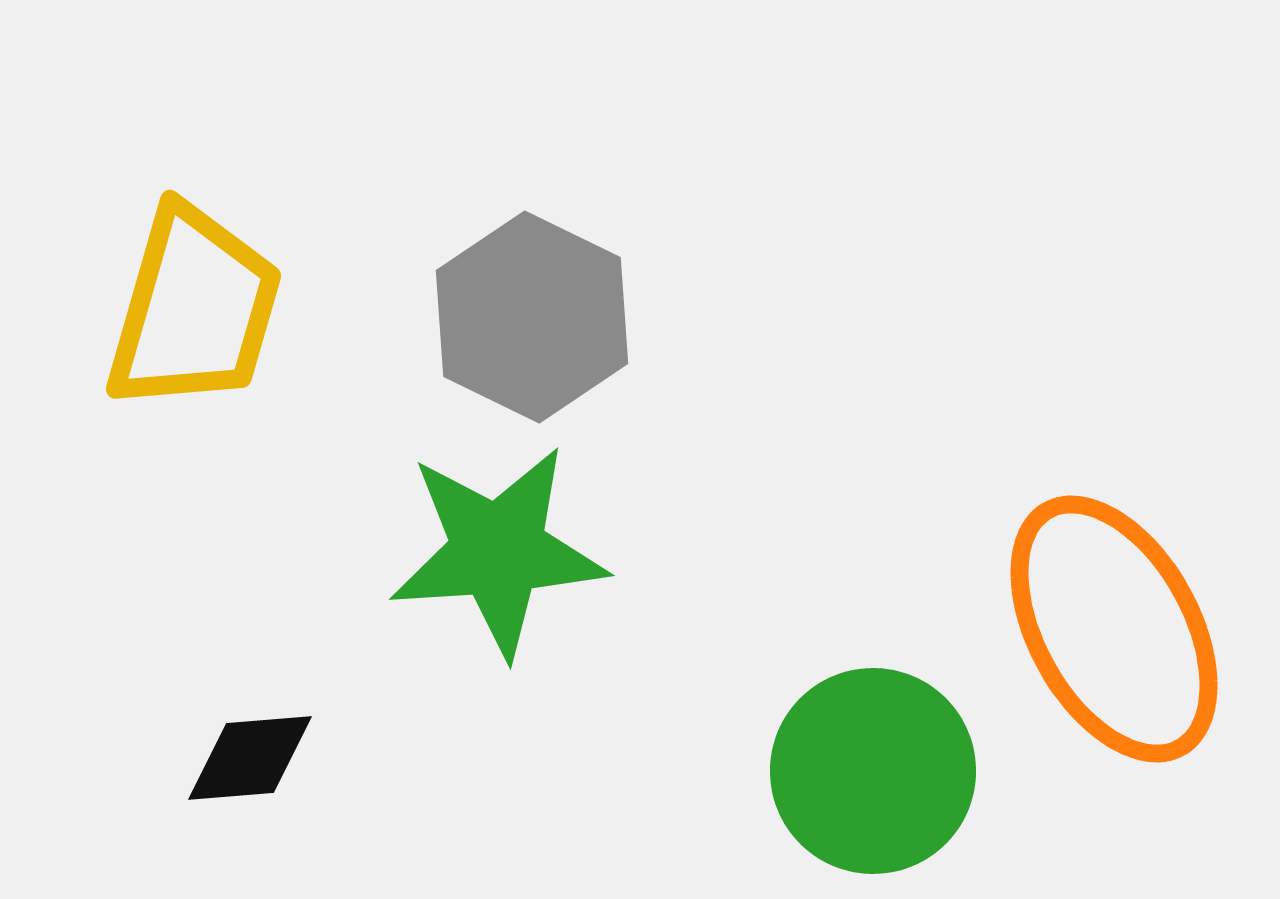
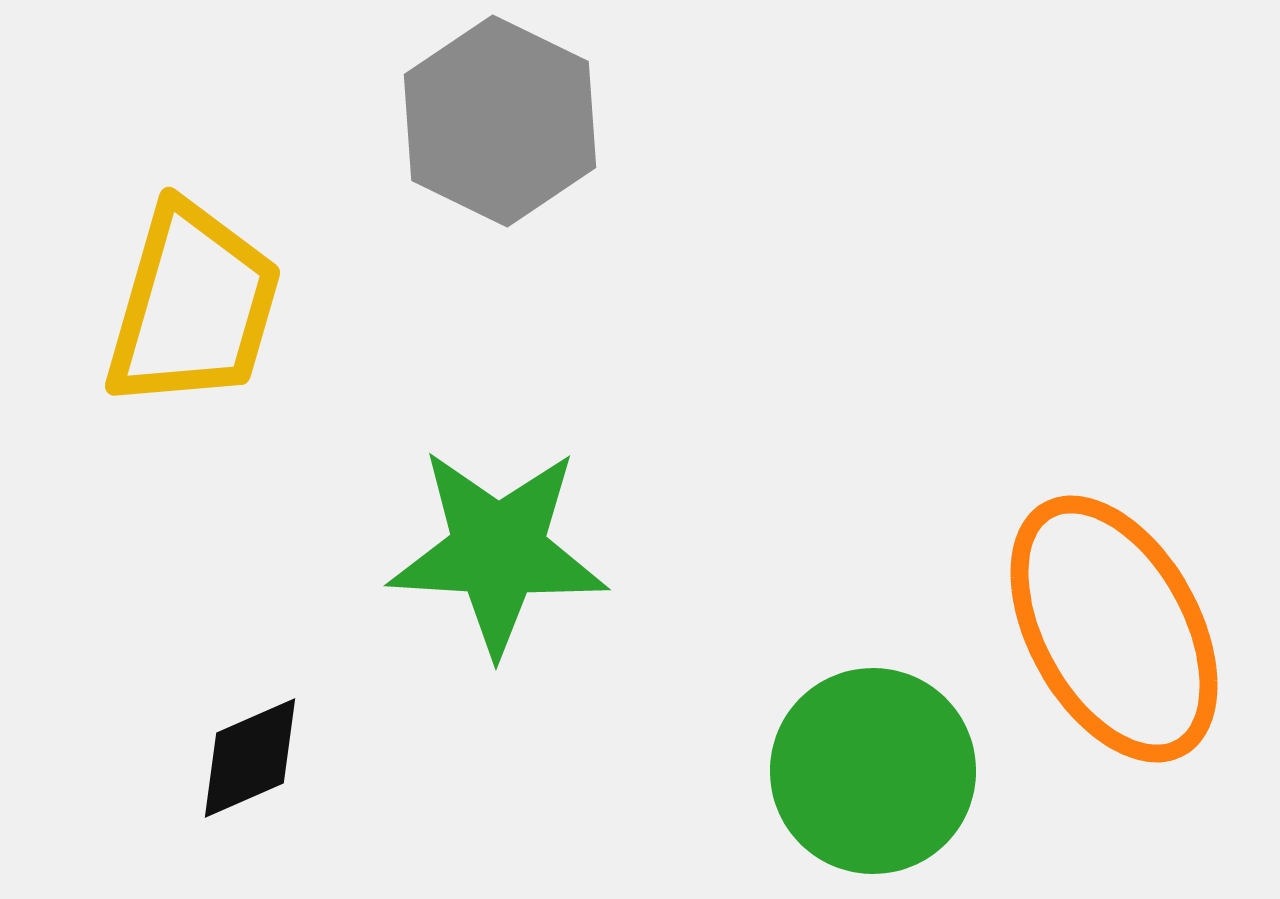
yellow trapezoid: moved 1 px left, 3 px up
gray hexagon: moved 32 px left, 196 px up
green star: rotated 7 degrees clockwise
black diamond: rotated 19 degrees counterclockwise
